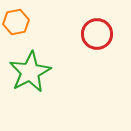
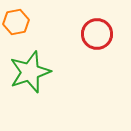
green star: rotated 9 degrees clockwise
